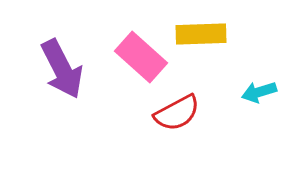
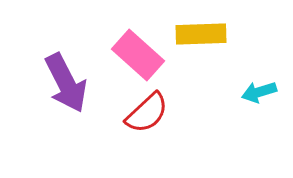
pink rectangle: moved 3 px left, 2 px up
purple arrow: moved 4 px right, 14 px down
red semicircle: moved 30 px left; rotated 15 degrees counterclockwise
